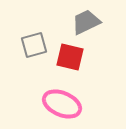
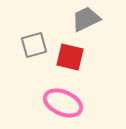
gray trapezoid: moved 3 px up
pink ellipse: moved 1 px right, 1 px up
